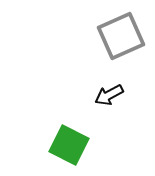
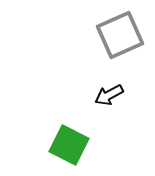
gray square: moved 1 px left, 1 px up
